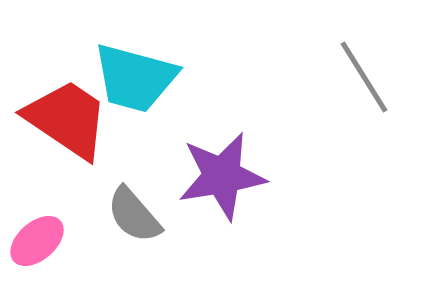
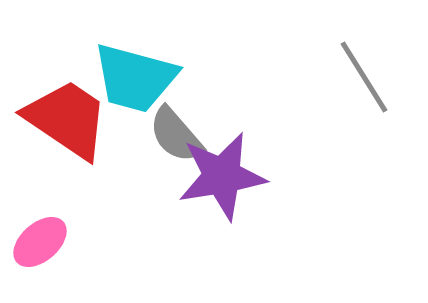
gray semicircle: moved 42 px right, 80 px up
pink ellipse: moved 3 px right, 1 px down
